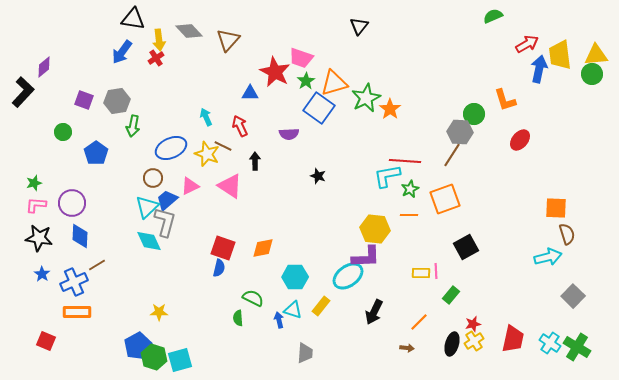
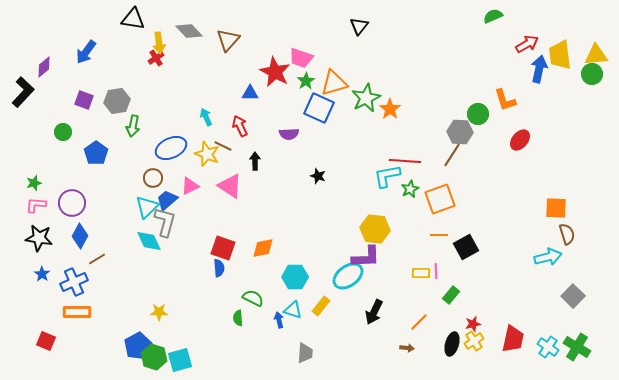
yellow arrow at (159, 40): moved 3 px down
blue arrow at (122, 52): moved 36 px left
blue square at (319, 108): rotated 12 degrees counterclockwise
green circle at (474, 114): moved 4 px right
orange square at (445, 199): moved 5 px left
orange line at (409, 215): moved 30 px right, 20 px down
blue diamond at (80, 236): rotated 25 degrees clockwise
brown line at (97, 265): moved 6 px up
blue semicircle at (219, 268): rotated 18 degrees counterclockwise
cyan cross at (550, 343): moved 2 px left, 4 px down
